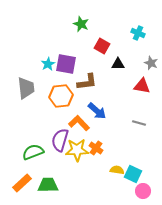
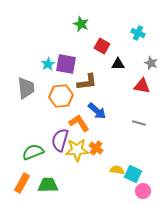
orange L-shape: rotated 10 degrees clockwise
orange rectangle: rotated 18 degrees counterclockwise
